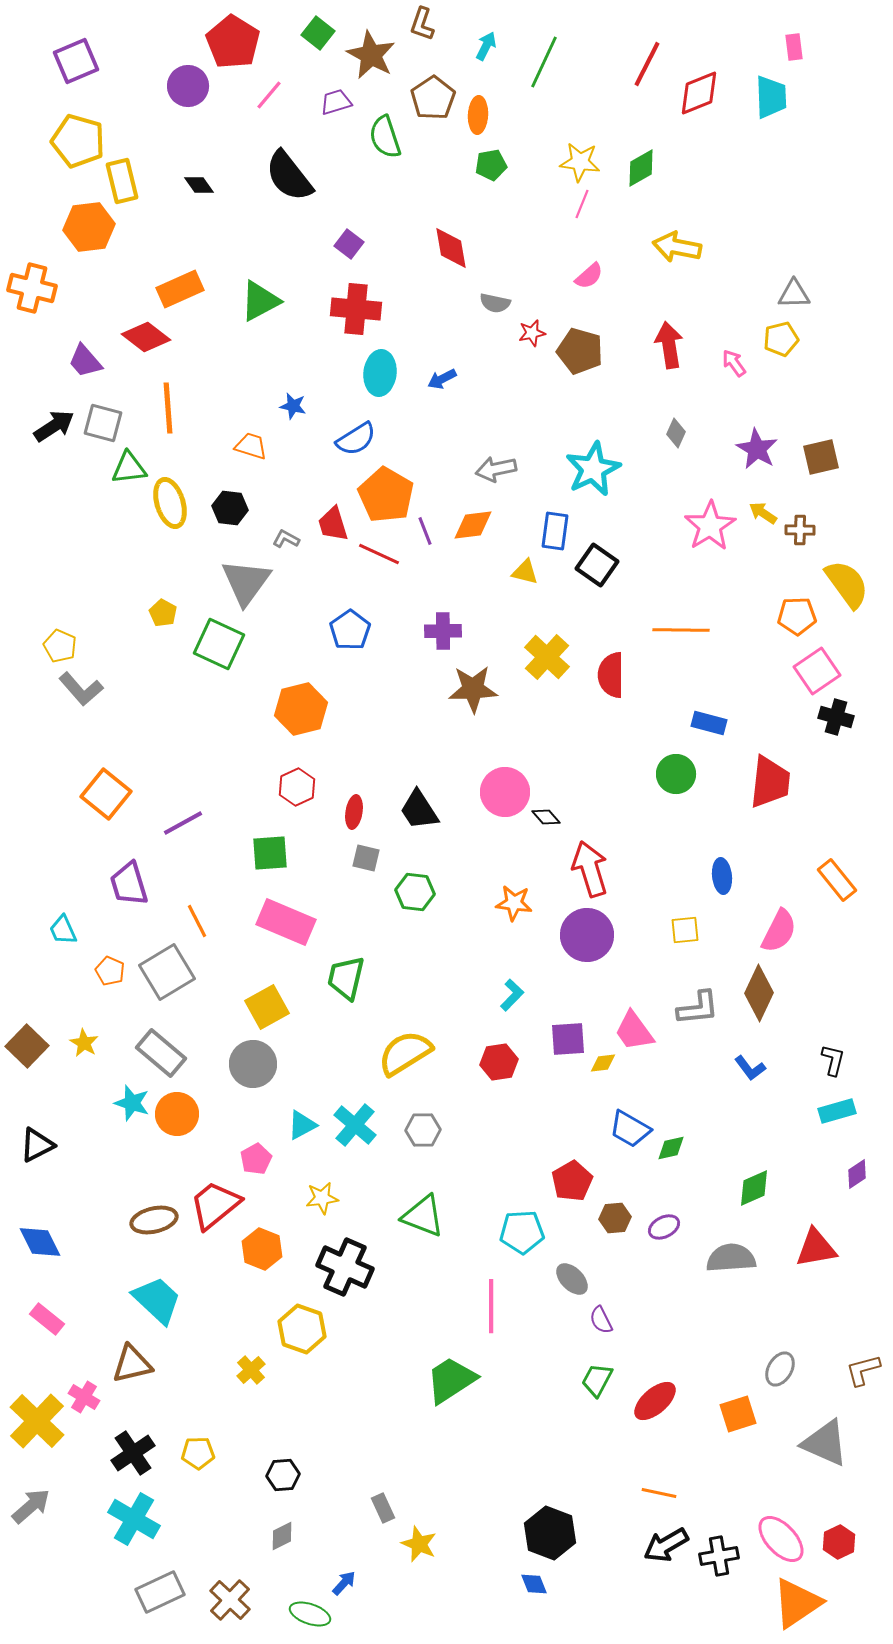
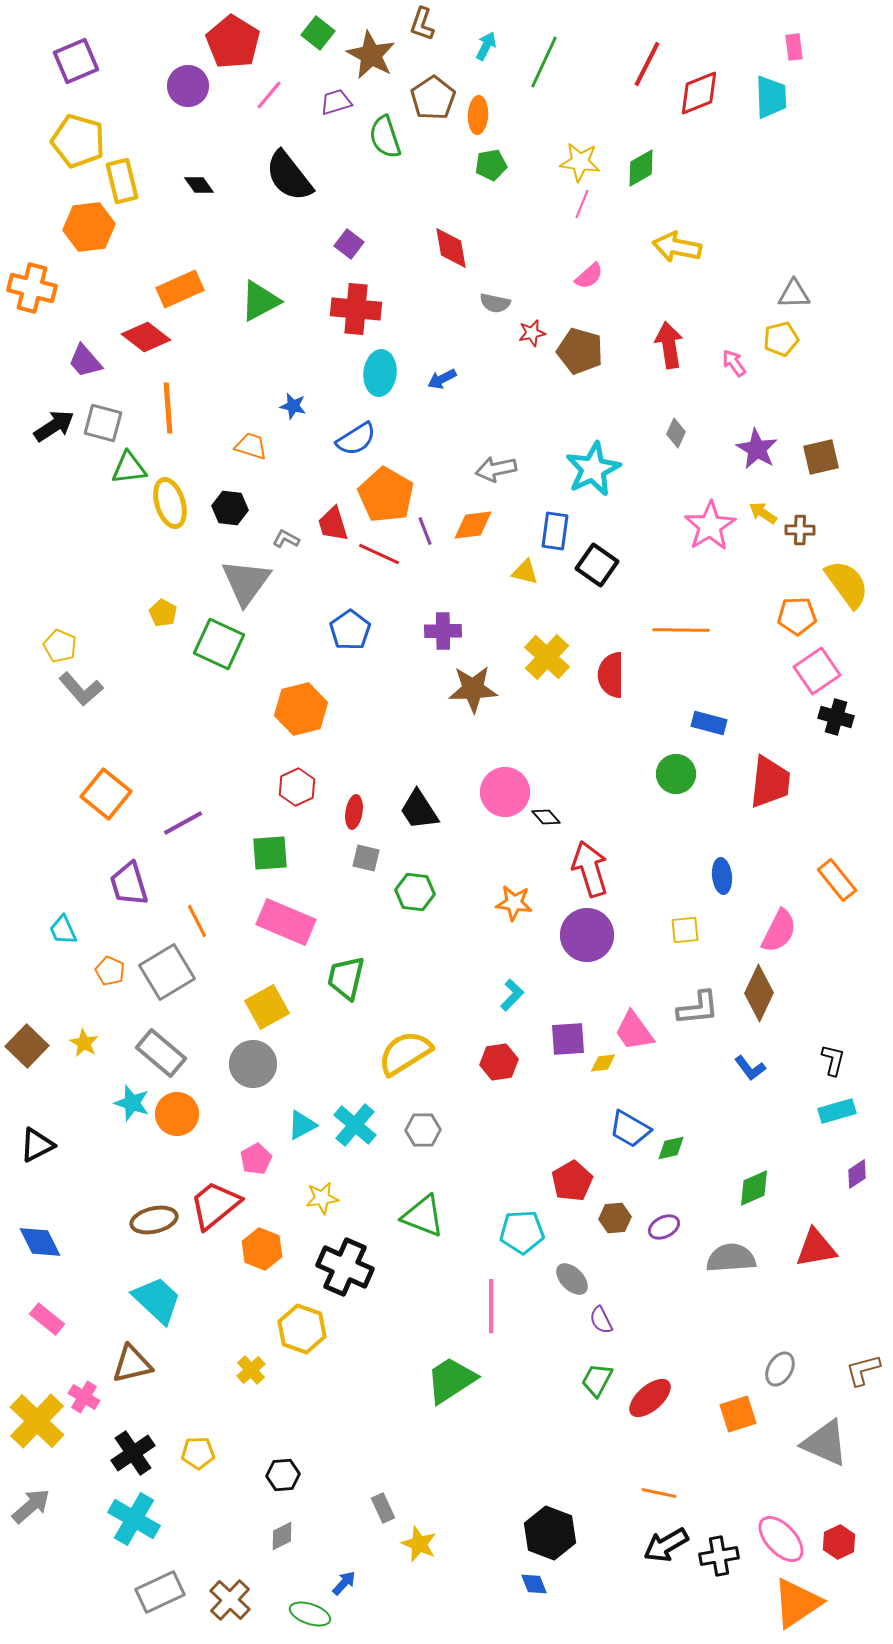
red ellipse at (655, 1401): moved 5 px left, 3 px up
